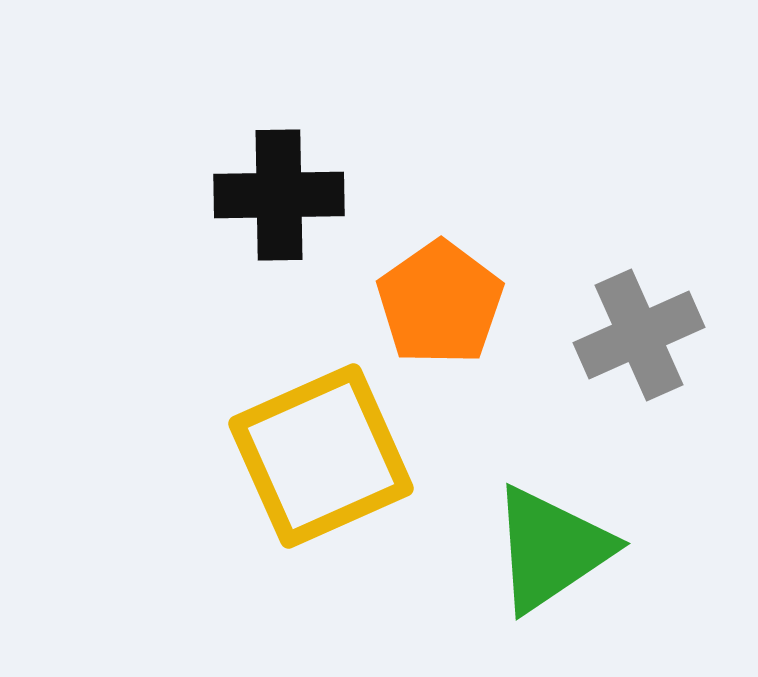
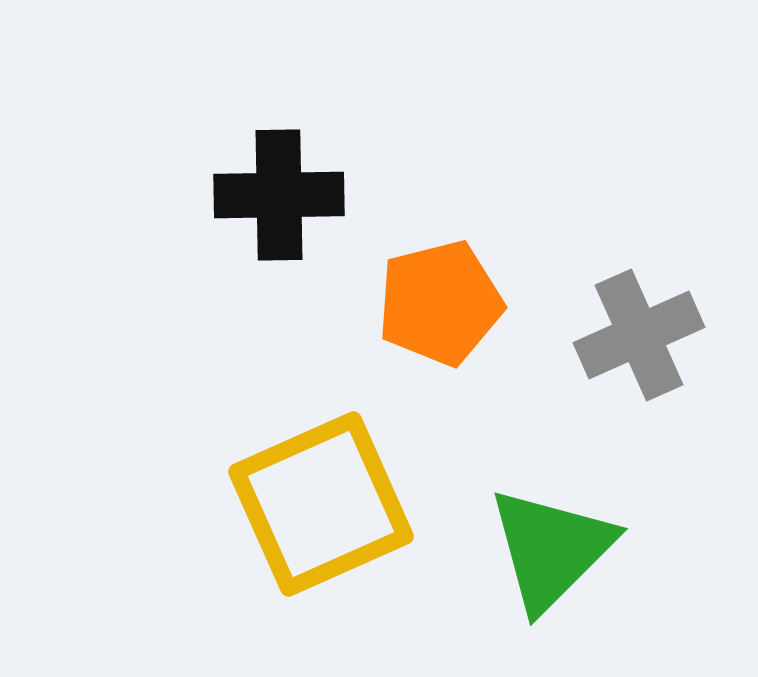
orange pentagon: rotated 21 degrees clockwise
yellow square: moved 48 px down
green triangle: rotated 11 degrees counterclockwise
